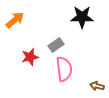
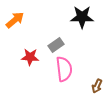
red star: rotated 18 degrees clockwise
brown arrow: rotated 80 degrees counterclockwise
